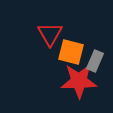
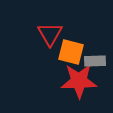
gray rectangle: rotated 65 degrees clockwise
